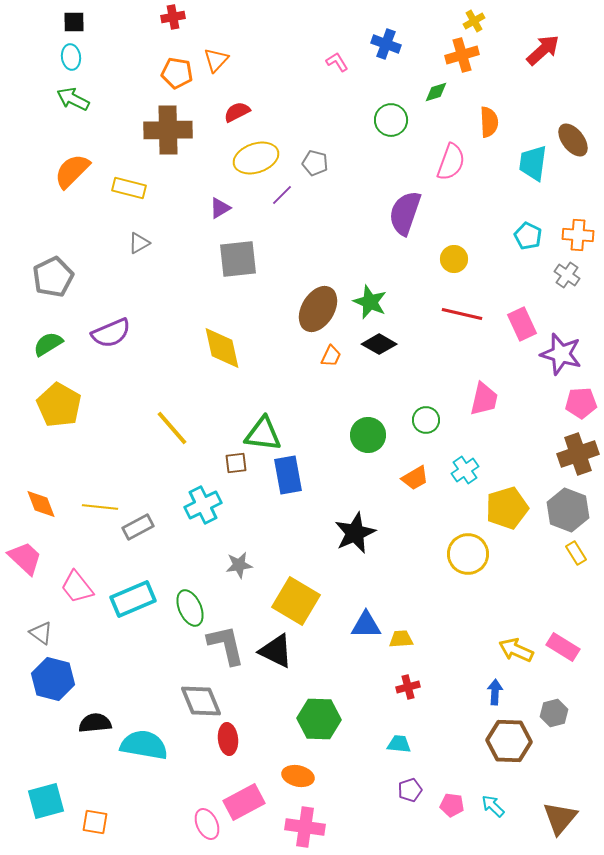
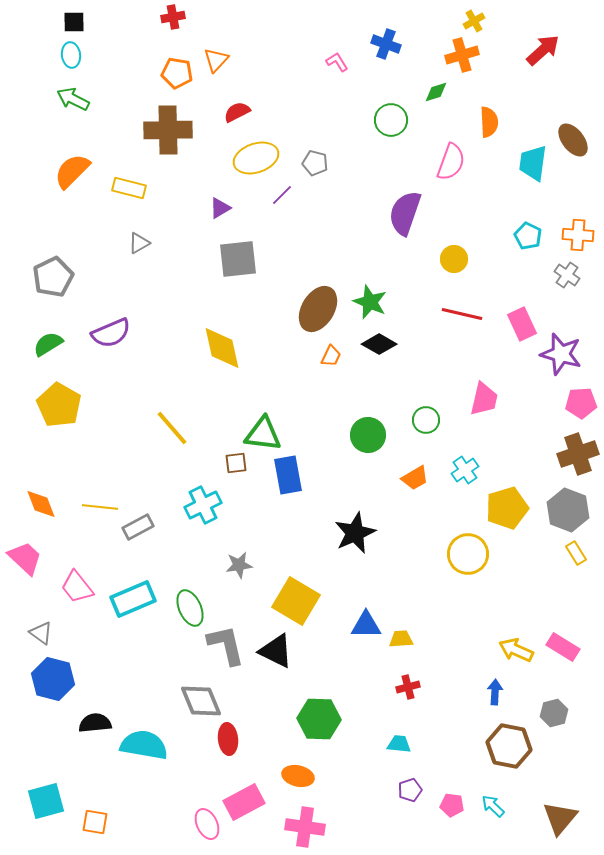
cyan ellipse at (71, 57): moved 2 px up
brown hexagon at (509, 741): moved 5 px down; rotated 9 degrees clockwise
